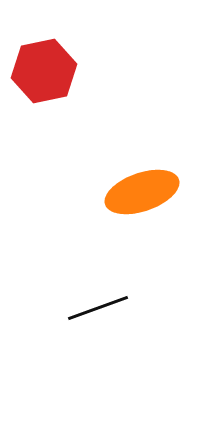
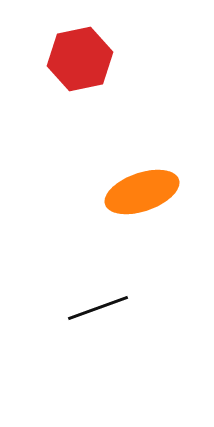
red hexagon: moved 36 px right, 12 px up
